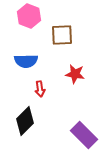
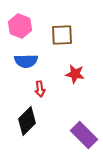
pink hexagon: moved 9 px left, 10 px down
black diamond: moved 2 px right
